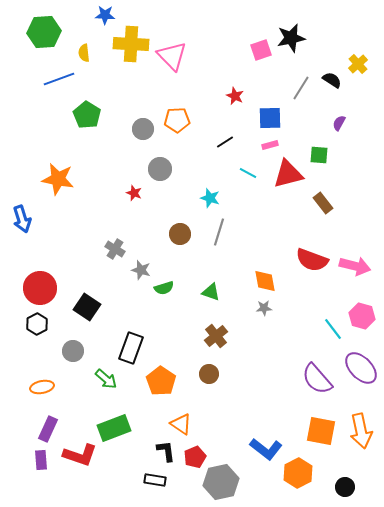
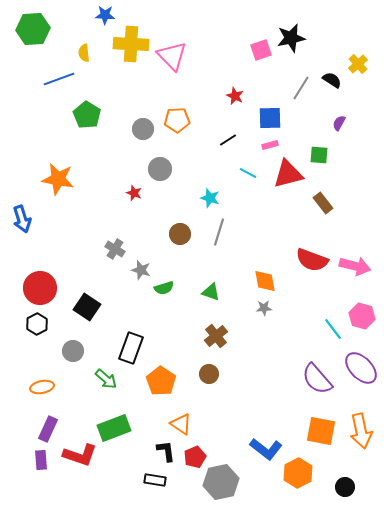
green hexagon at (44, 32): moved 11 px left, 3 px up
black line at (225, 142): moved 3 px right, 2 px up
